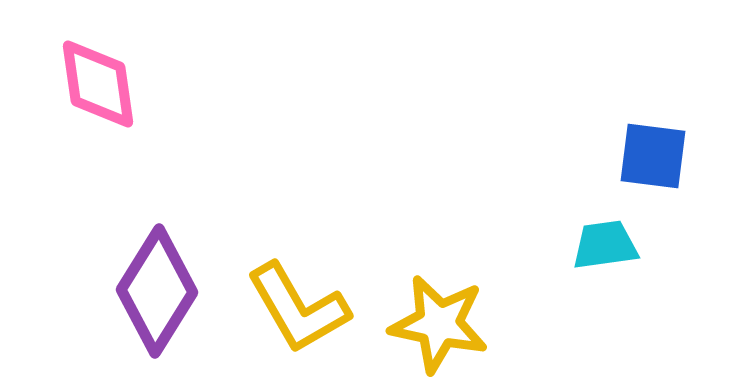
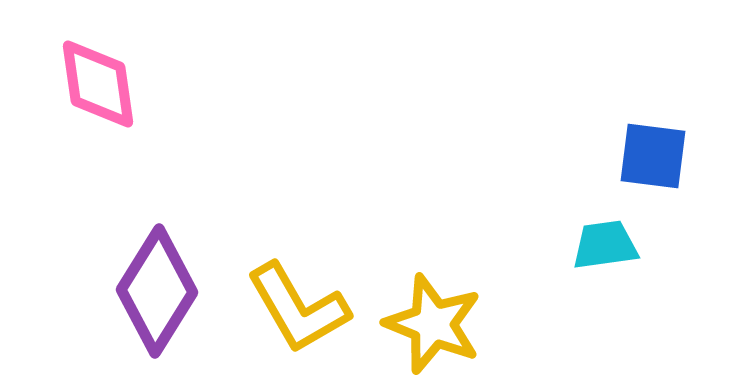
yellow star: moved 6 px left; rotated 10 degrees clockwise
